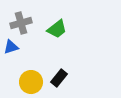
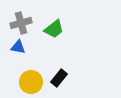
green trapezoid: moved 3 px left
blue triangle: moved 7 px right; rotated 28 degrees clockwise
